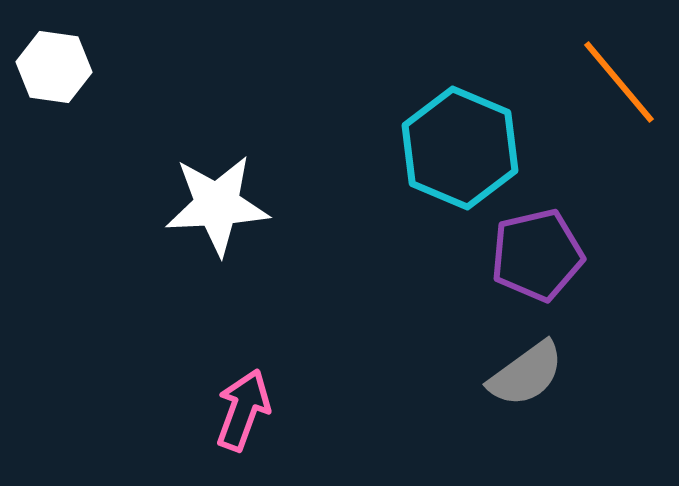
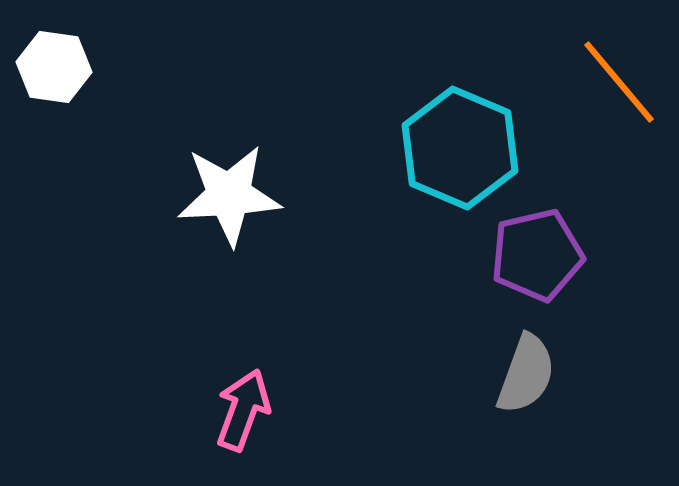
white star: moved 12 px right, 10 px up
gray semicircle: rotated 34 degrees counterclockwise
